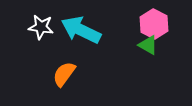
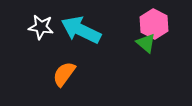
green triangle: moved 2 px left, 2 px up; rotated 10 degrees clockwise
